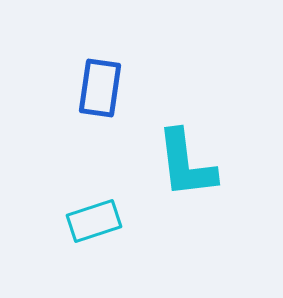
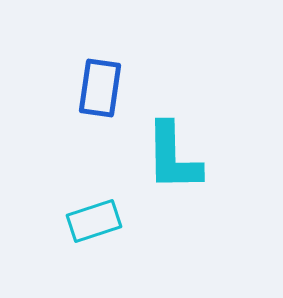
cyan L-shape: moved 13 px left, 7 px up; rotated 6 degrees clockwise
